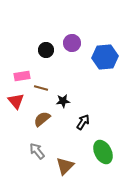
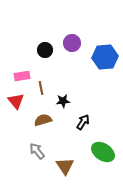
black circle: moved 1 px left
brown line: rotated 64 degrees clockwise
brown semicircle: moved 1 px right, 1 px down; rotated 24 degrees clockwise
green ellipse: rotated 30 degrees counterclockwise
brown triangle: rotated 18 degrees counterclockwise
